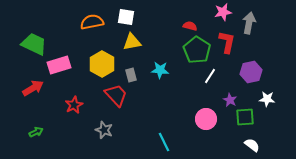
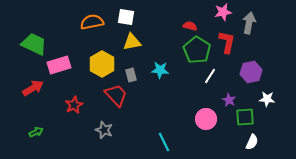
purple star: moved 1 px left
white semicircle: moved 3 px up; rotated 77 degrees clockwise
